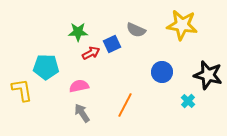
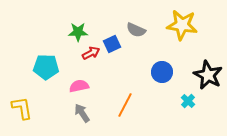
black star: rotated 12 degrees clockwise
yellow L-shape: moved 18 px down
